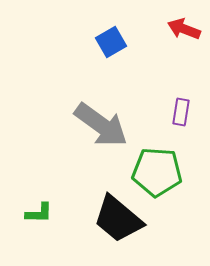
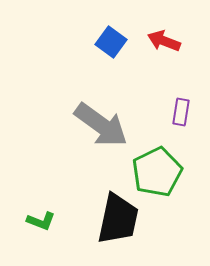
red arrow: moved 20 px left, 12 px down
blue square: rotated 24 degrees counterclockwise
green pentagon: rotated 30 degrees counterclockwise
green L-shape: moved 2 px right, 8 px down; rotated 20 degrees clockwise
black trapezoid: rotated 118 degrees counterclockwise
